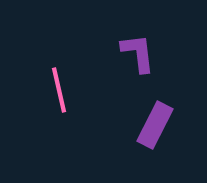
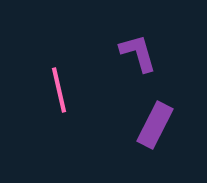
purple L-shape: rotated 9 degrees counterclockwise
